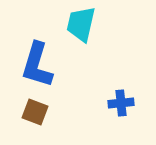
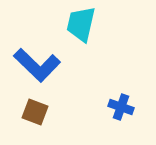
blue L-shape: rotated 63 degrees counterclockwise
blue cross: moved 4 px down; rotated 25 degrees clockwise
